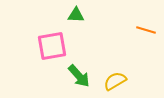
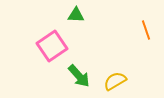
orange line: rotated 54 degrees clockwise
pink square: rotated 24 degrees counterclockwise
